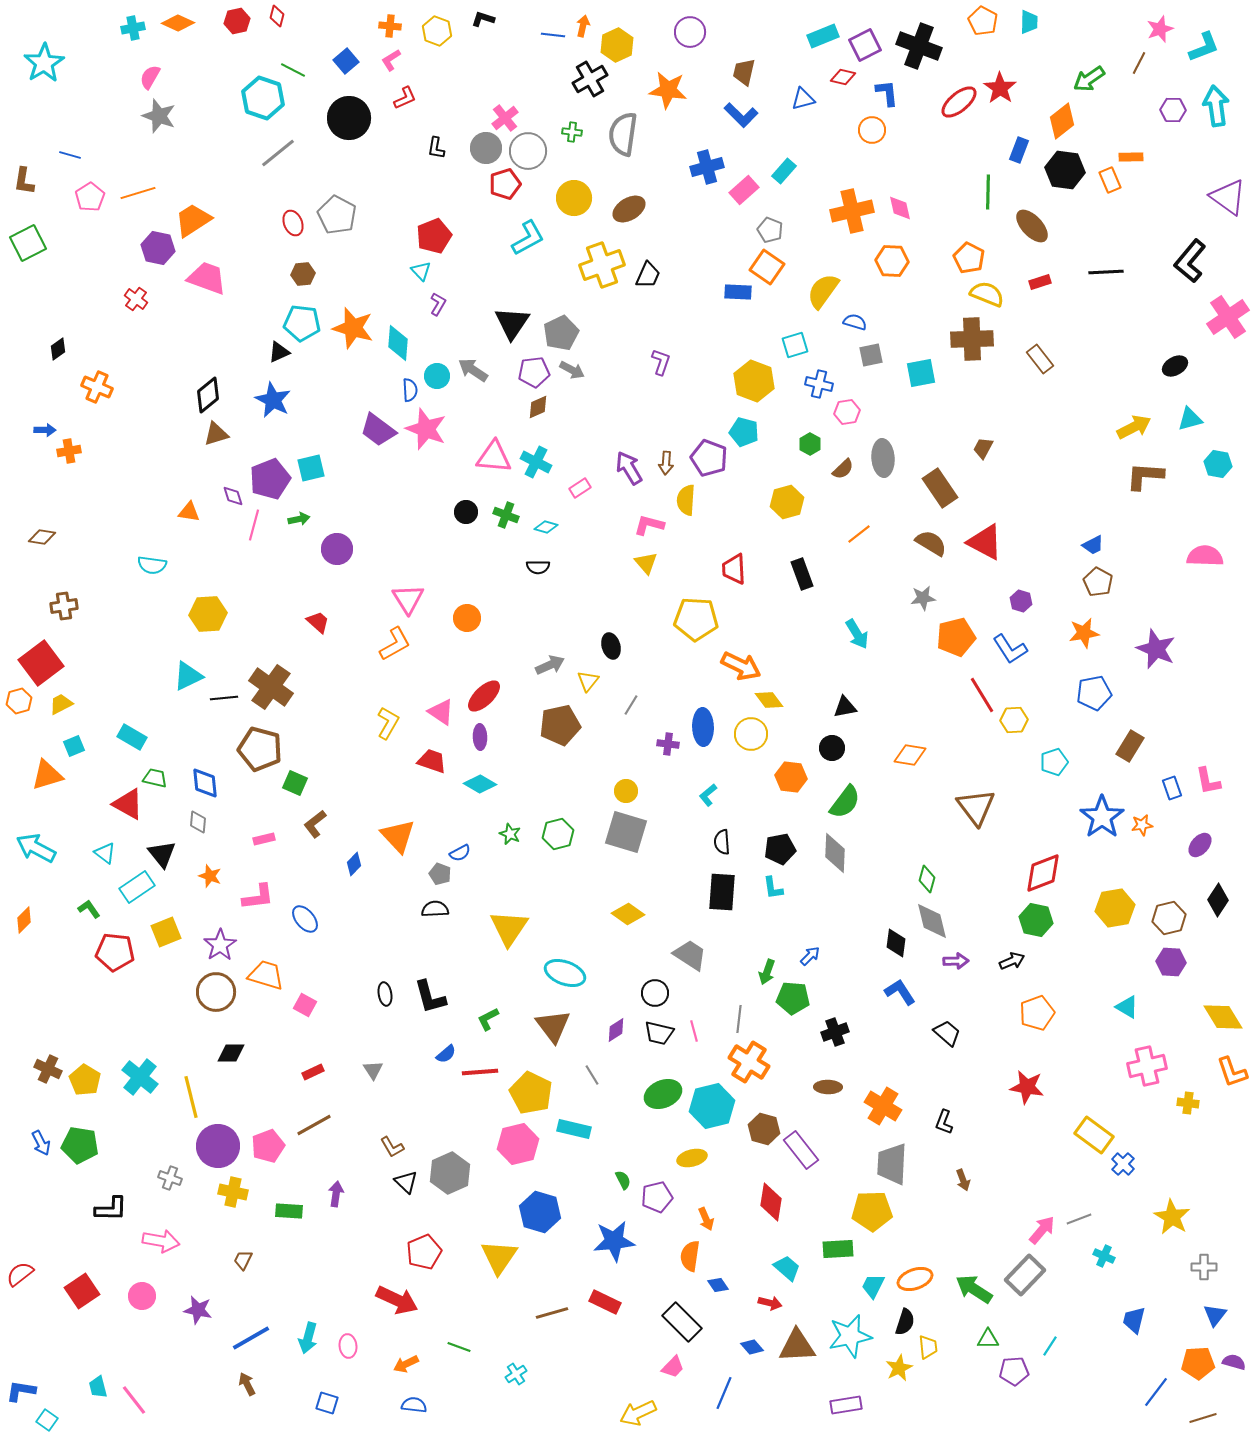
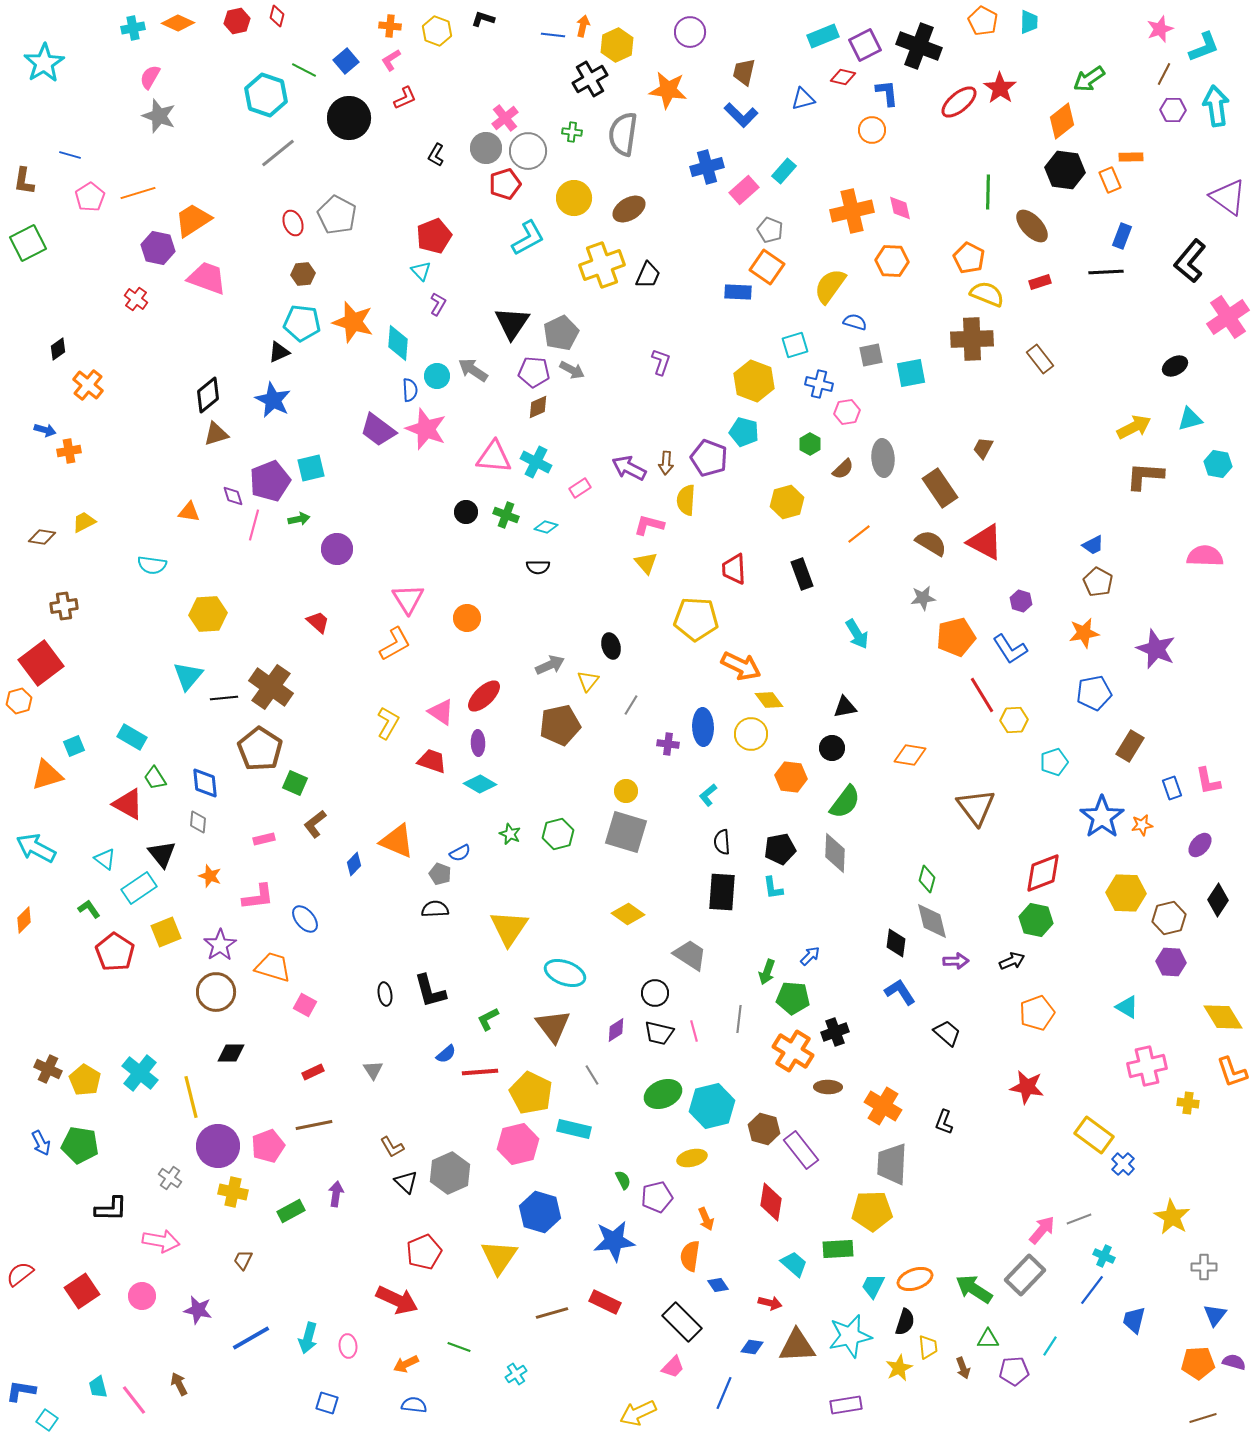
brown line at (1139, 63): moved 25 px right, 11 px down
green line at (293, 70): moved 11 px right
cyan hexagon at (263, 98): moved 3 px right, 3 px up
black L-shape at (436, 148): moved 7 px down; rotated 20 degrees clockwise
blue rectangle at (1019, 150): moved 103 px right, 86 px down
yellow semicircle at (823, 291): moved 7 px right, 5 px up
orange star at (353, 328): moved 6 px up
purple pentagon at (534, 372): rotated 12 degrees clockwise
cyan square at (921, 373): moved 10 px left
orange cross at (97, 387): moved 9 px left, 2 px up; rotated 16 degrees clockwise
blue arrow at (45, 430): rotated 15 degrees clockwise
purple arrow at (629, 468): rotated 32 degrees counterclockwise
purple pentagon at (270, 479): moved 2 px down
cyan triangle at (188, 676): rotated 24 degrees counterclockwise
yellow trapezoid at (61, 704): moved 23 px right, 182 px up
purple ellipse at (480, 737): moved 2 px left, 6 px down
brown pentagon at (260, 749): rotated 18 degrees clockwise
green trapezoid at (155, 778): rotated 135 degrees counterclockwise
orange triangle at (398, 836): moved 1 px left, 5 px down; rotated 24 degrees counterclockwise
cyan triangle at (105, 853): moved 6 px down
cyan rectangle at (137, 887): moved 2 px right, 1 px down
yellow hexagon at (1115, 908): moved 11 px right, 15 px up; rotated 12 degrees clockwise
red pentagon at (115, 952): rotated 27 degrees clockwise
orange trapezoid at (266, 975): moved 7 px right, 8 px up
black L-shape at (430, 997): moved 6 px up
orange cross at (749, 1062): moved 44 px right, 11 px up
cyan cross at (140, 1077): moved 4 px up
brown line at (314, 1125): rotated 18 degrees clockwise
gray cross at (170, 1178): rotated 15 degrees clockwise
brown arrow at (963, 1180): moved 188 px down
green rectangle at (289, 1211): moved 2 px right; rotated 32 degrees counterclockwise
cyan trapezoid at (787, 1268): moved 7 px right, 4 px up
blue diamond at (752, 1347): rotated 40 degrees counterclockwise
brown arrow at (247, 1384): moved 68 px left
blue line at (1156, 1392): moved 64 px left, 102 px up
